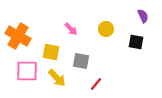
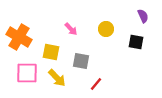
orange cross: moved 1 px right, 1 px down
pink square: moved 2 px down
